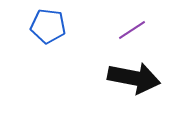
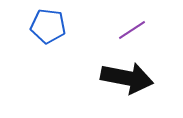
black arrow: moved 7 px left
